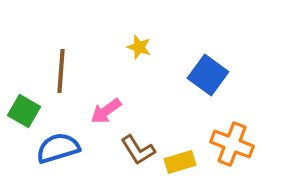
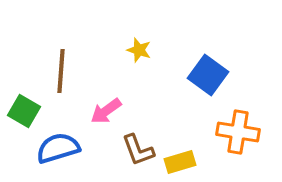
yellow star: moved 3 px down
orange cross: moved 6 px right, 12 px up; rotated 12 degrees counterclockwise
brown L-shape: rotated 12 degrees clockwise
